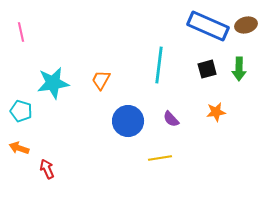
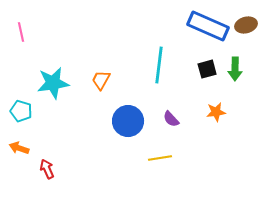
green arrow: moved 4 px left
